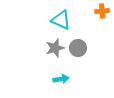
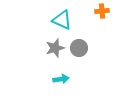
cyan triangle: moved 1 px right
gray circle: moved 1 px right
